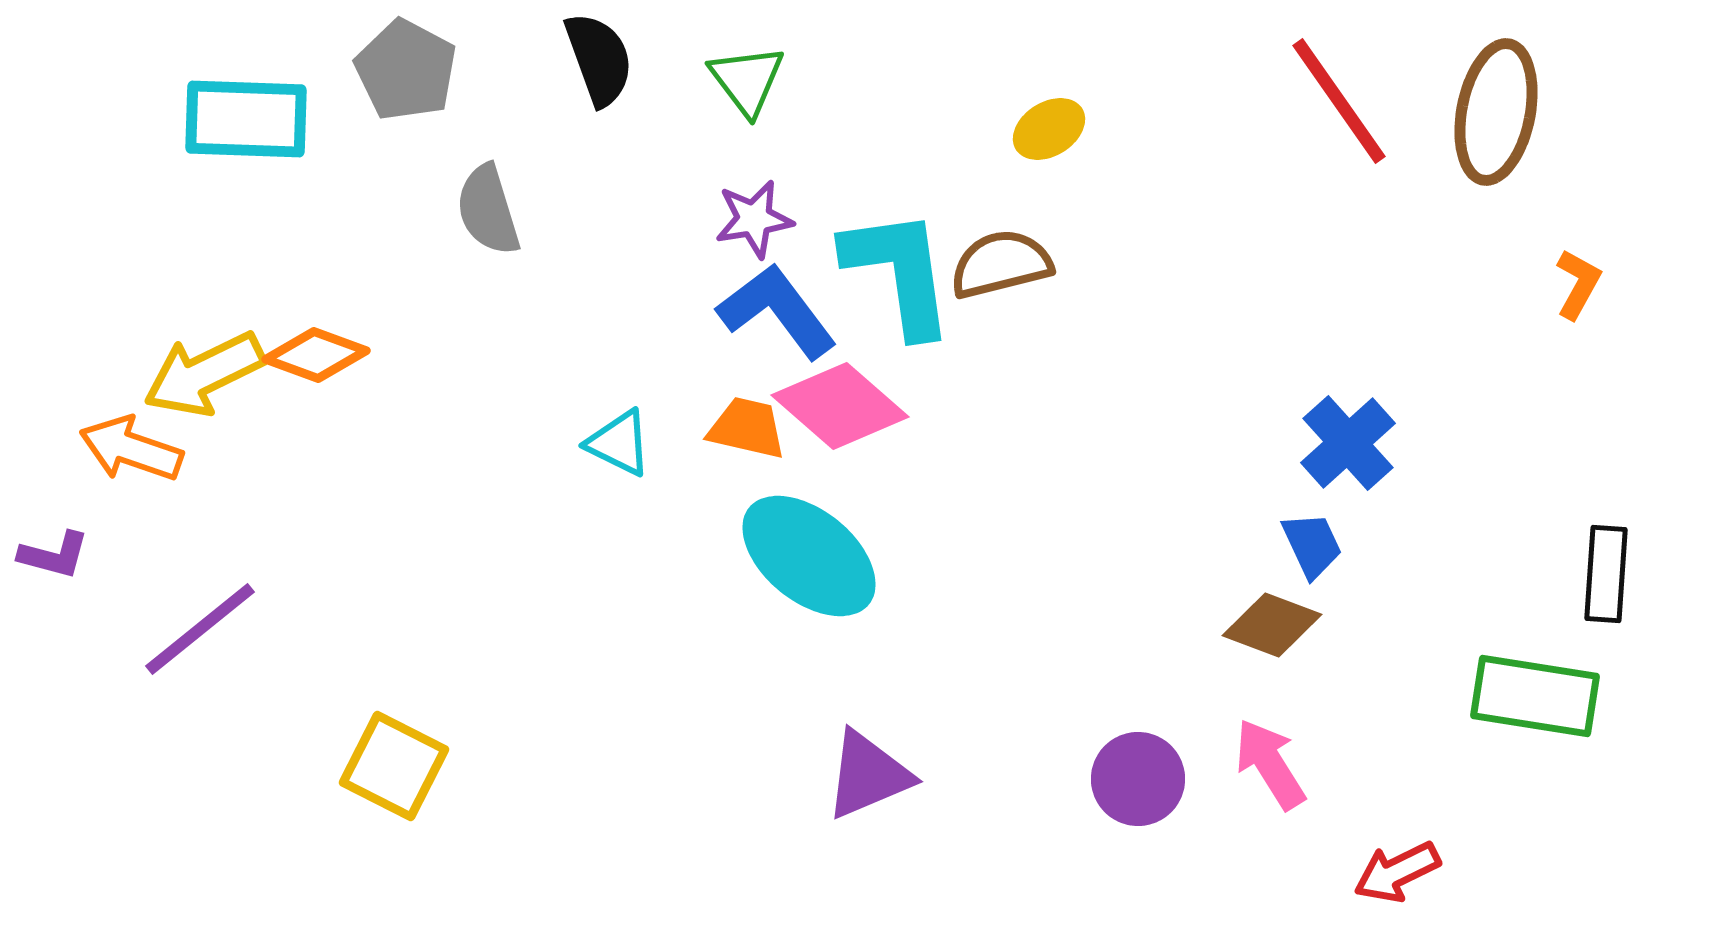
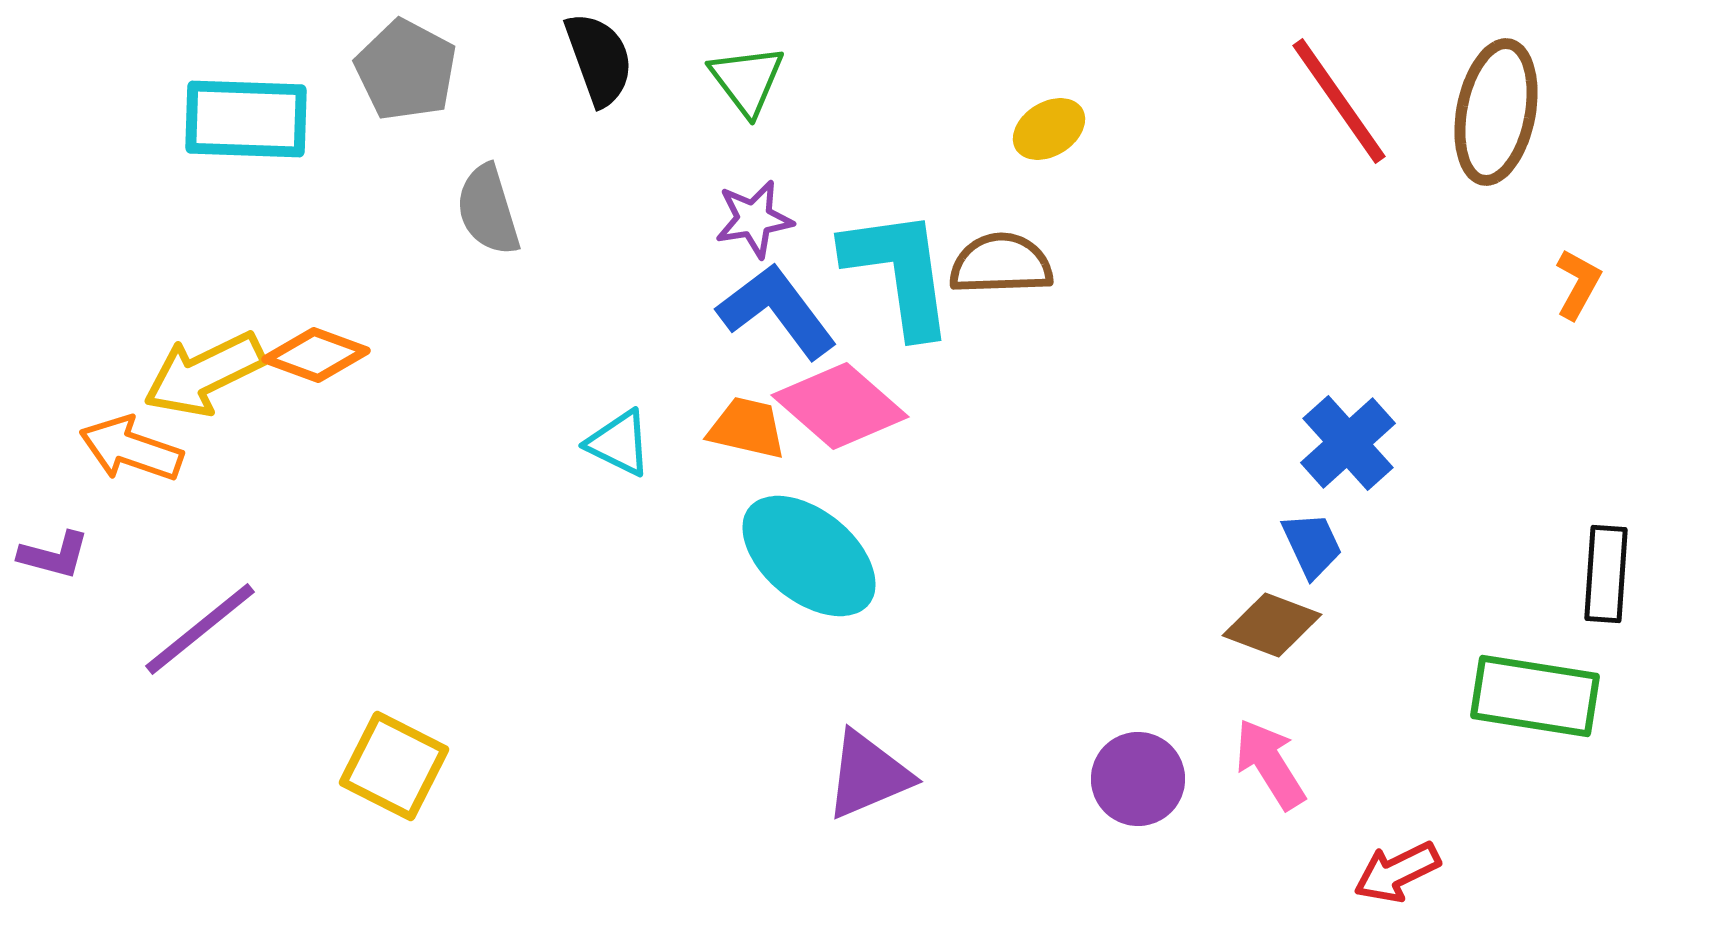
brown semicircle: rotated 12 degrees clockwise
